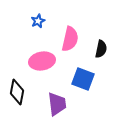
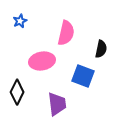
blue star: moved 18 px left
pink semicircle: moved 4 px left, 6 px up
blue square: moved 3 px up
black diamond: rotated 15 degrees clockwise
